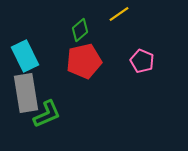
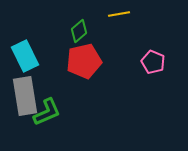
yellow line: rotated 25 degrees clockwise
green diamond: moved 1 px left, 1 px down
pink pentagon: moved 11 px right, 1 px down
gray rectangle: moved 1 px left, 3 px down
green L-shape: moved 2 px up
